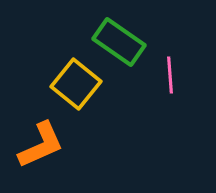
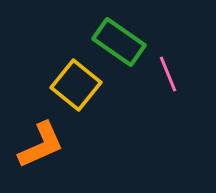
pink line: moved 2 px left, 1 px up; rotated 18 degrees counterclockwise
yellow square: moved 1 px down
